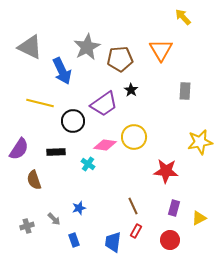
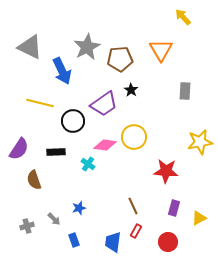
red circle: moved 2 px left, 2 px down
